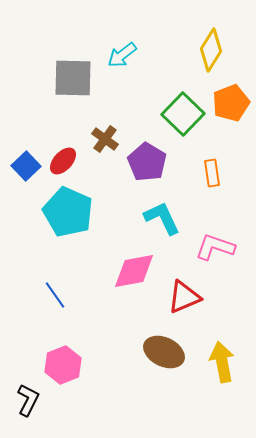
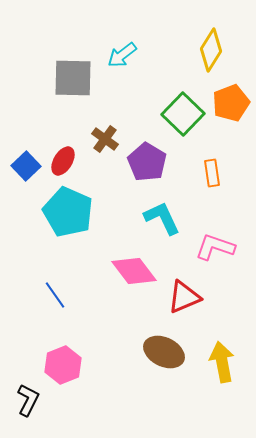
red ellipse: rotated 12 degrees counterclockwise
pink diamond: rotated 63 degrees clockwise
